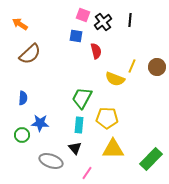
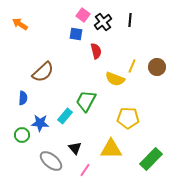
pink square: rotated 16 degrees clockwise
blue square: moved 2 px up
brown semicircle: moved 13 px right, 18 px down
green trapezoid: moved 4 px right, 3 px down
yellow pentagon: moved 21 px right
cyan rectangle: moved 14 px left, 9 px up; rotated 35 degrees clockwise
yellow triangle: moved 2 px left
gray ellipse: rotated 20 degrees clockwise
pink line: moved 2 px left, 3 px up
